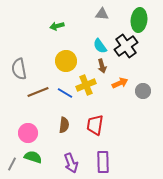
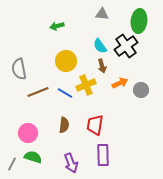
green ellipse: moved 1 px down
gray circle: moved 2 px left, 1 px up
purple rectangle: moved 7 px up
